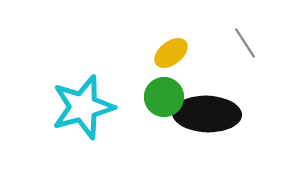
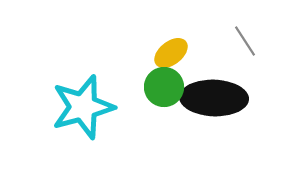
gray line: moved 2 px up
green circle: moved 10 px up
black ellipse: moved 7 px right, 16 px up
